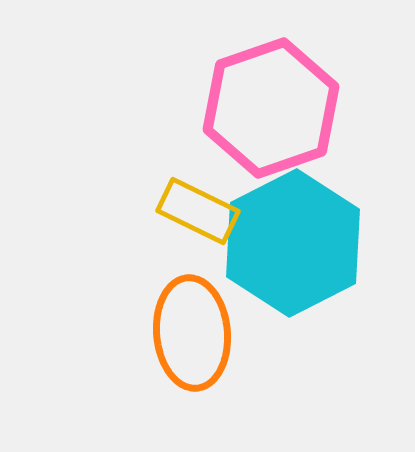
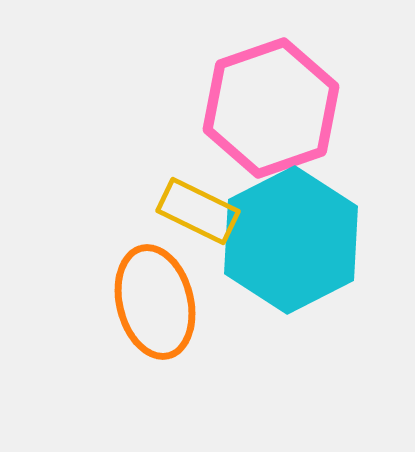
cyan hexagon: moved 2 px left, 3 px up
orange ellipse: moved 37 px left, 31 px up; rotated 9 degrees counterclockwise
